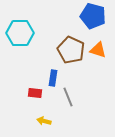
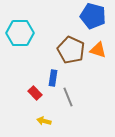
red rectangle: rotated 40 degrees clockwise
